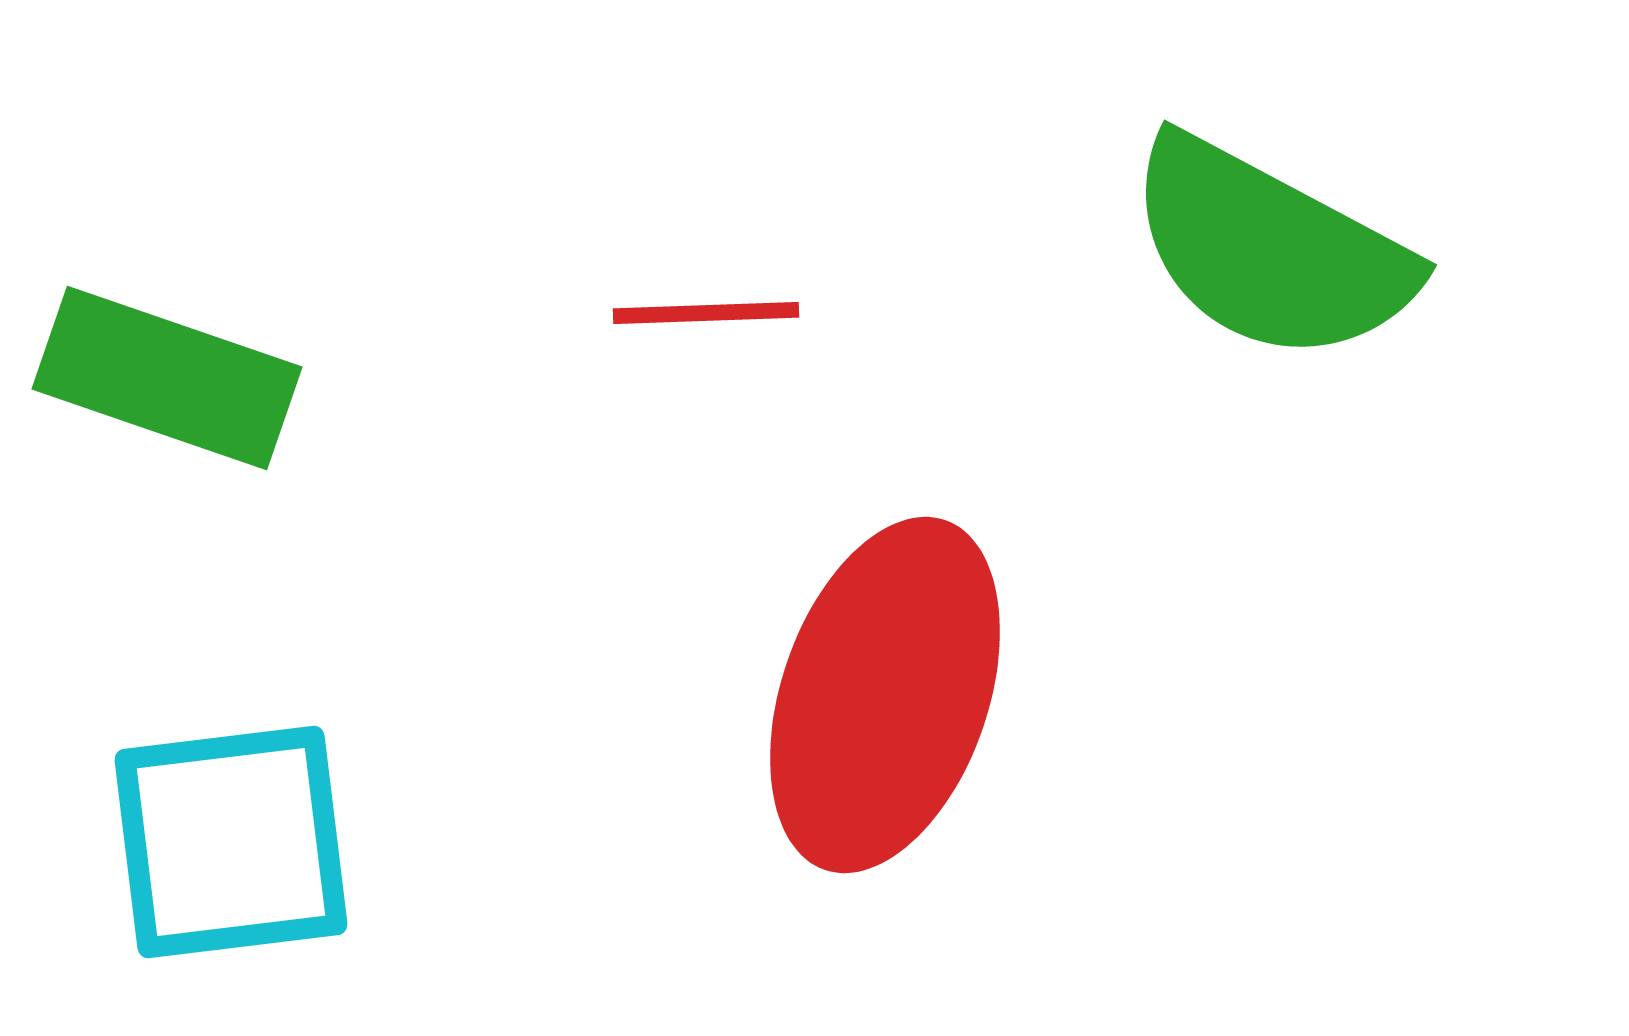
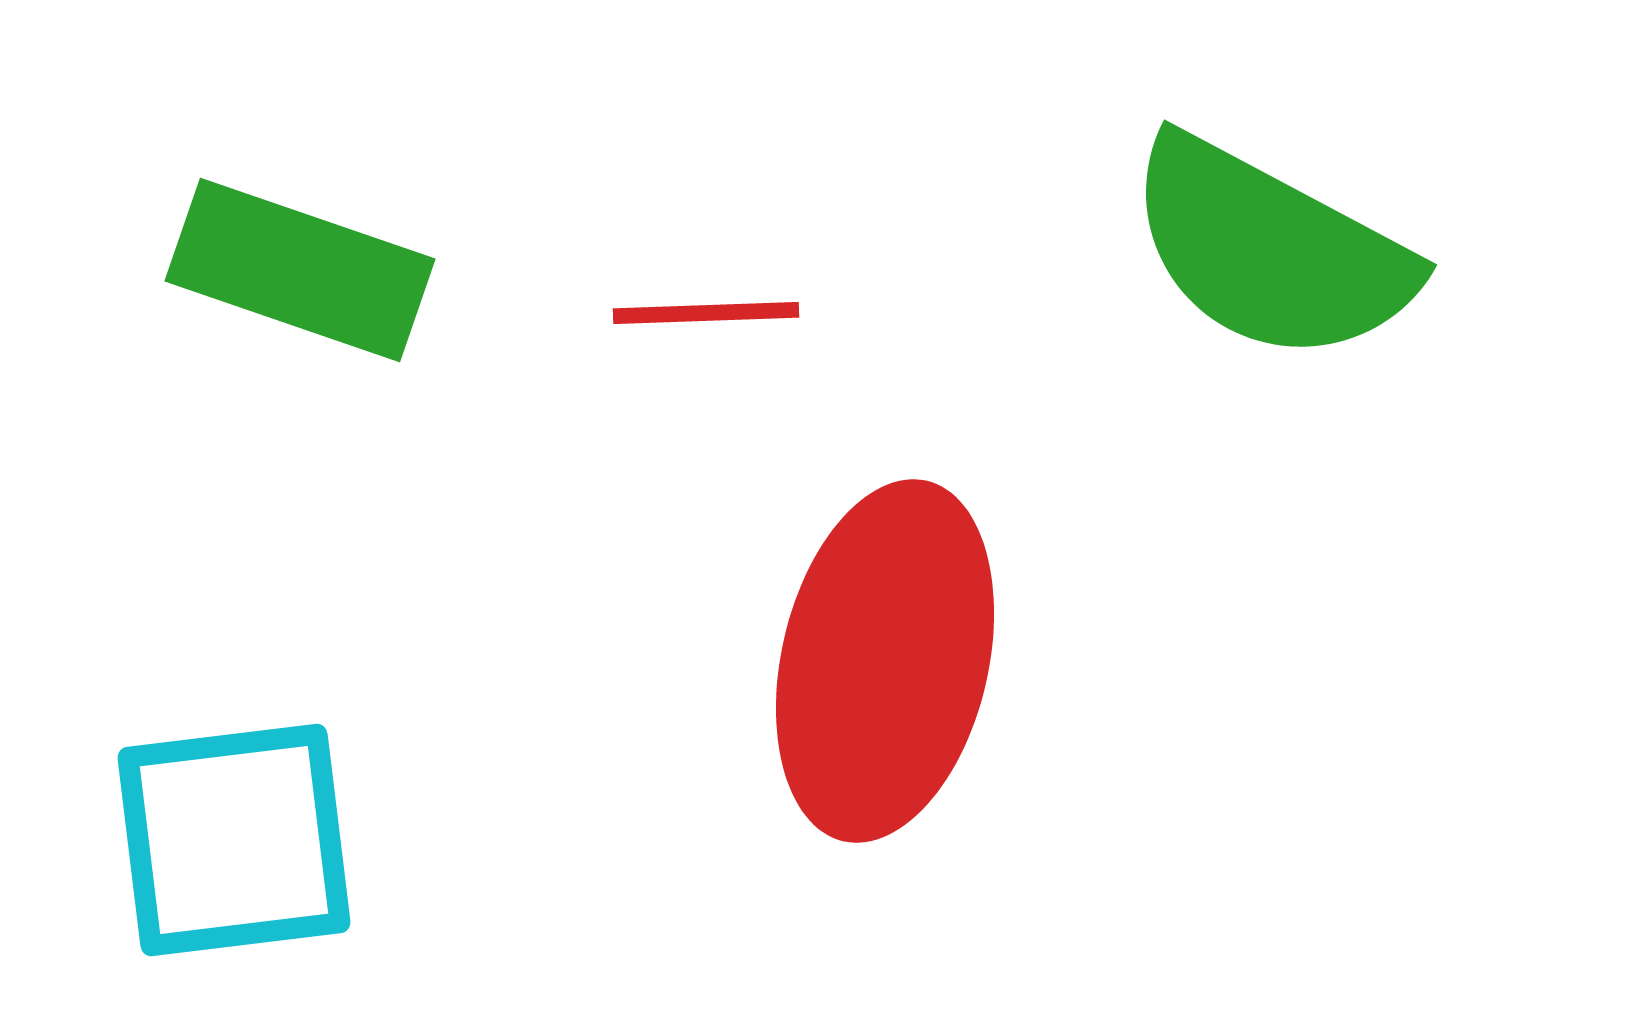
green rectangle: moved 133 px right, 108 px up
red ellipse: moved 34 px up; rotated 6 degrees counterclockwise
cyan square: moved 3 px right, 2 px up
